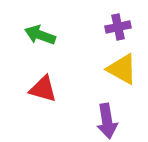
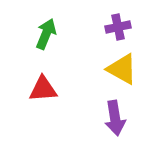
green arrow: moved 6 px right, 1 px up; rotated 92 degrees clockwise
red triangle: rotated 20 degrees counterclockwise
purple arrow: moved 8 px right, 3 px up
